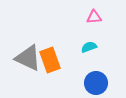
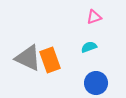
pink triangle: rotated 14 degrees counterclockwise
